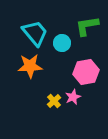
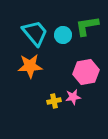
cyan circle: moved 1 px right, 8 px up
pink star: rotated 14 degrees clockwise
yellow cross: rotated 32 degrees clockwise
